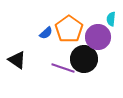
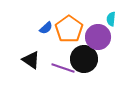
blue semicircle: moved 5 px up
black triangle: moved 14 px right
